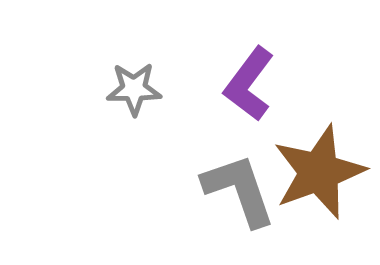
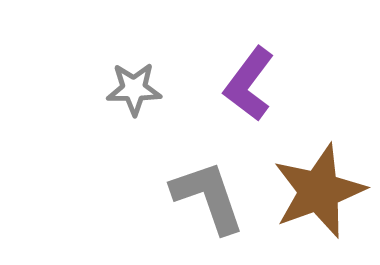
brown star: moved 19 px down
gray L-shape: moved 31 px left, 7 px down
